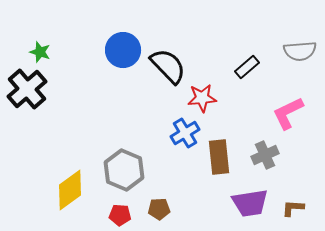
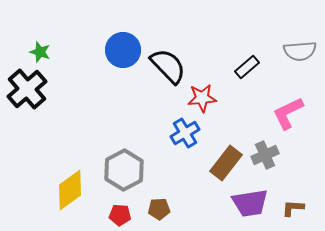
brown rectangle: moved 7 px right, 6 px down; rotated 44 degrees clockwise
gray hexagon: rotated 9 degrees clockwise
